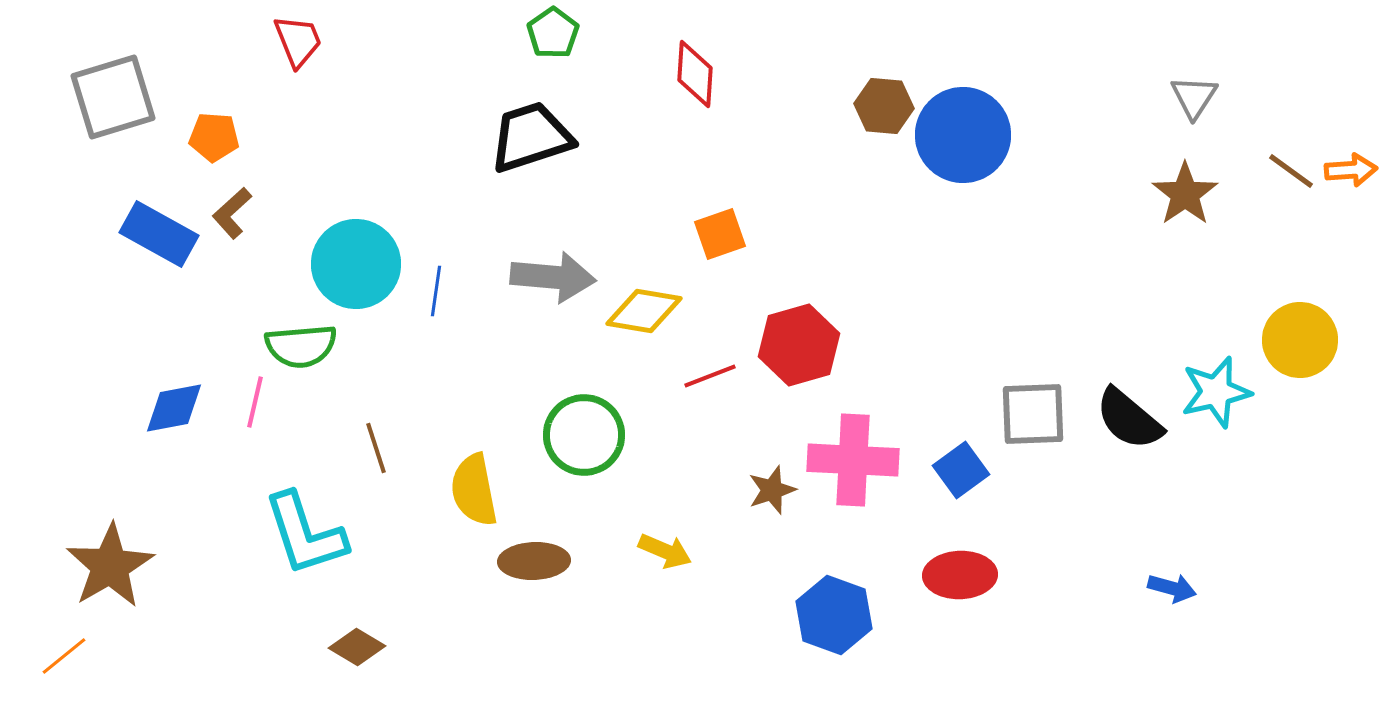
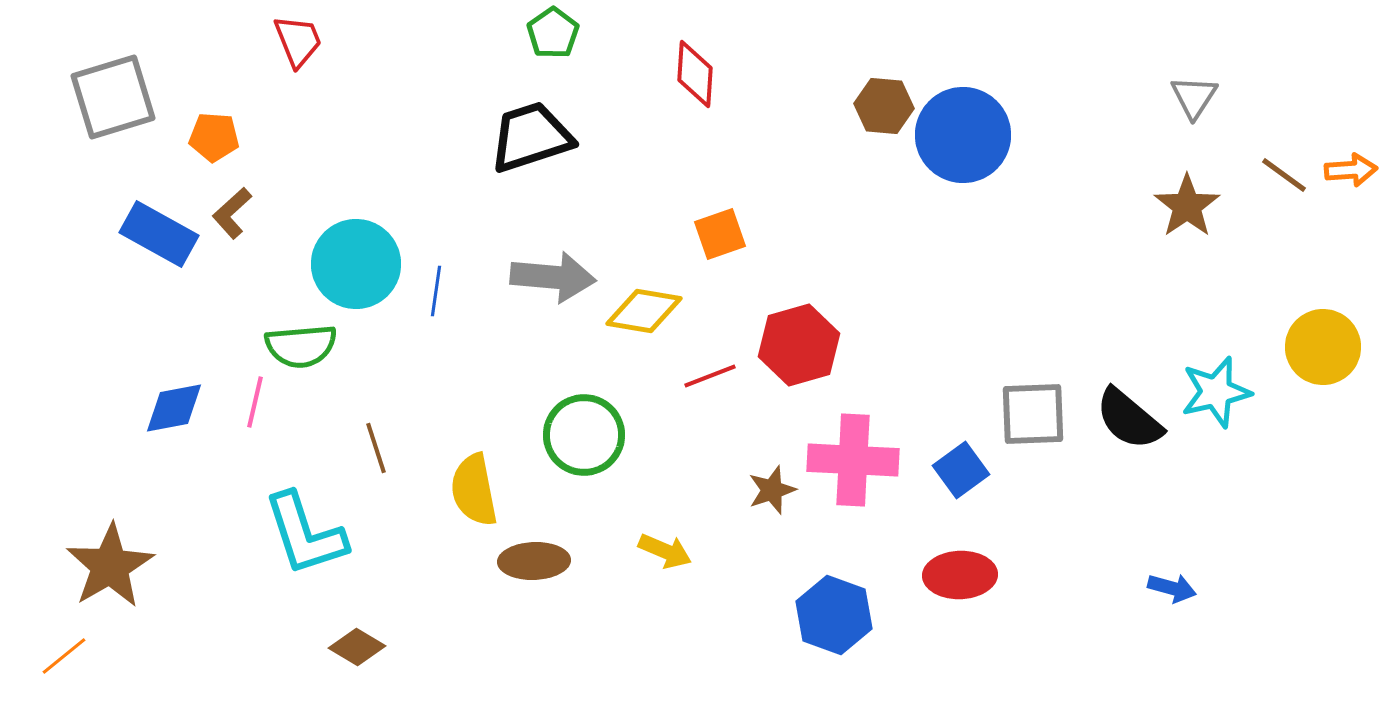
brown line at (1291, 171): moved 7 px left, 4 px down
brown star at (1185, 194): moved 2 px right, 12 px down
yellow circle at (1300, 340): moved 23 px right, 7 px down
